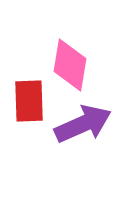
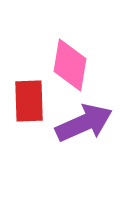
purple arrow: moved 1 px right, 1 px up
